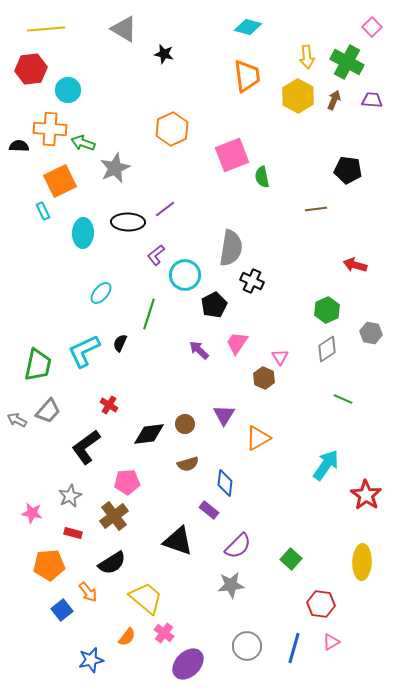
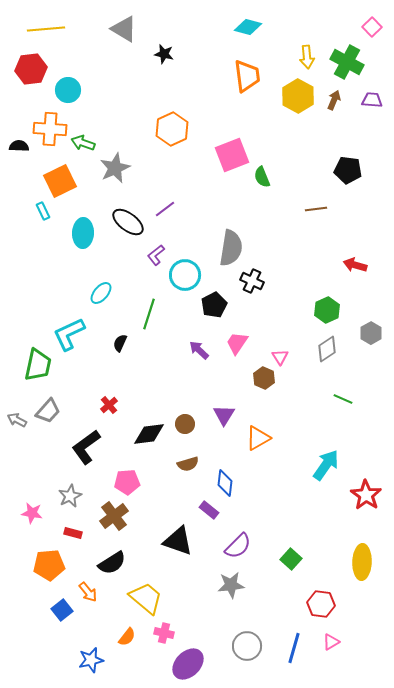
green semicircle at (262, 177): rotated 10 degrees counterclockwise
black ellipse at (128, 222): rotated 36 degrees clockwise
gray hexagon at (371, 333): rotated 20 degrees clockwise
cyan L-shape at (84, 351): moved 15 px left, 17 px up
red cross at (109, 405): rotated 18 degrees clockwise
pink cross at (164, 633): rotated 24 degrees counterclockwise
